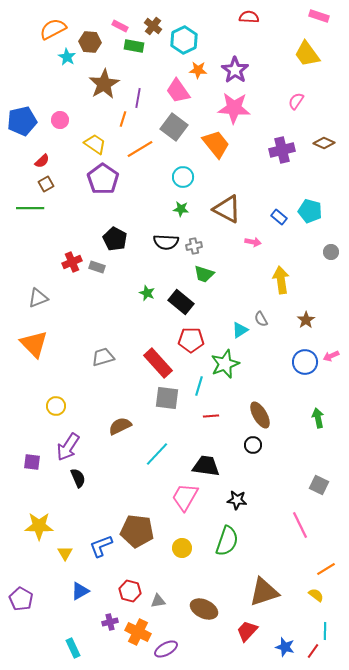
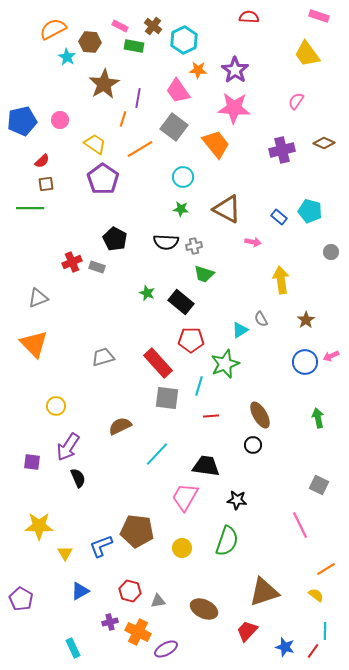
brown square at (46, 184): rotated 21 degrees clockwise
